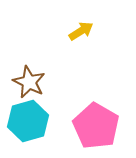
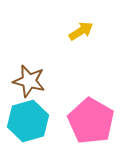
brown star: moved 1 px up; rotated 12 degrees counterclockwise
pink pentagon: moved 5 px left, 5 px up
